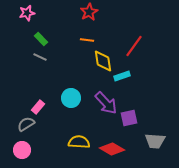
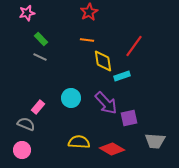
gray semicircle: rotated 54 degrees clockwise
